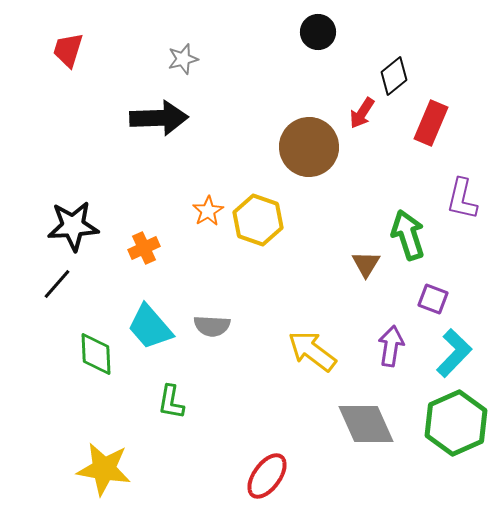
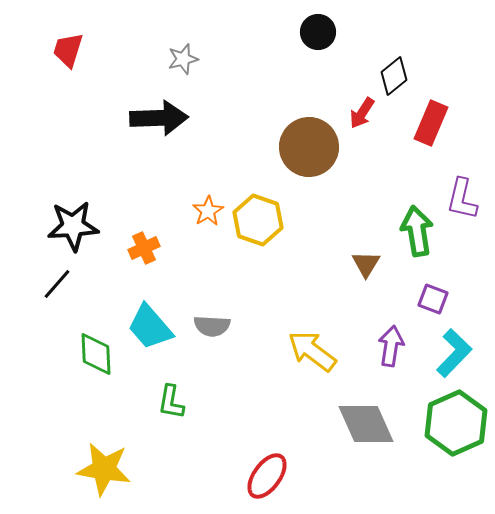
green arrow: moved 9 px right, 4 px up; rotated 9 degrees clockwise
